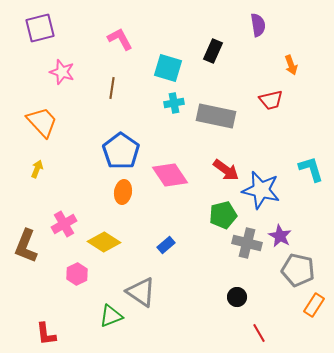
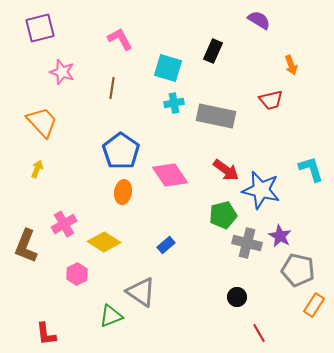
purple semicircle: moved 1 px right, 5 px up; rotated 50 degrees counterclockwise
